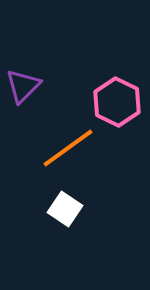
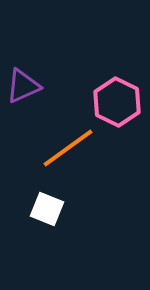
purple triangle: rotated 21 degrees clockwise
white square: moved 18 px left; rotated 12 degrees counterclockwise
